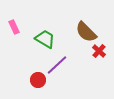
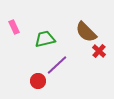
green trapezoid: rotated 45 degrees counterclockwise
red circle: moved 1 px down
